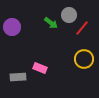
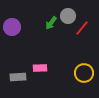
gray circle: moved 1 px left, 1 px down
green arrow: rotated 88 degrees clockwise
yellow circle: moved 14 px down
pink rectangle: rotated 24 degrees counterclockwise
